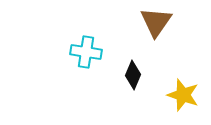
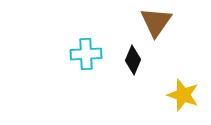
cyan cross: moved 2 px down; rotated 12 degrees counterclockwise
black diamond: moved 15 px up
